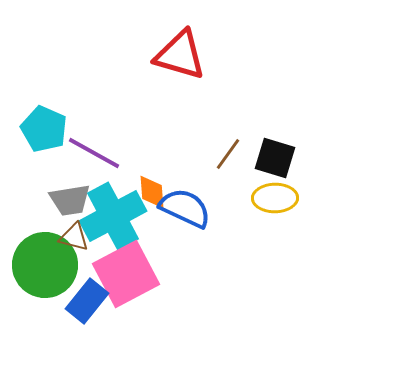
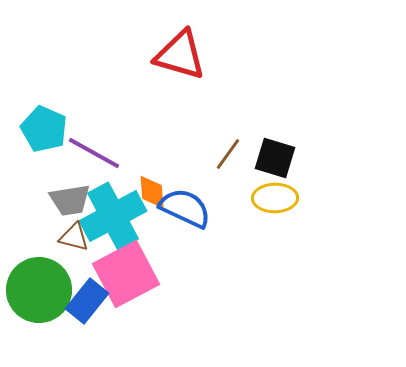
green circle: moved 6 px left, 25 px down
